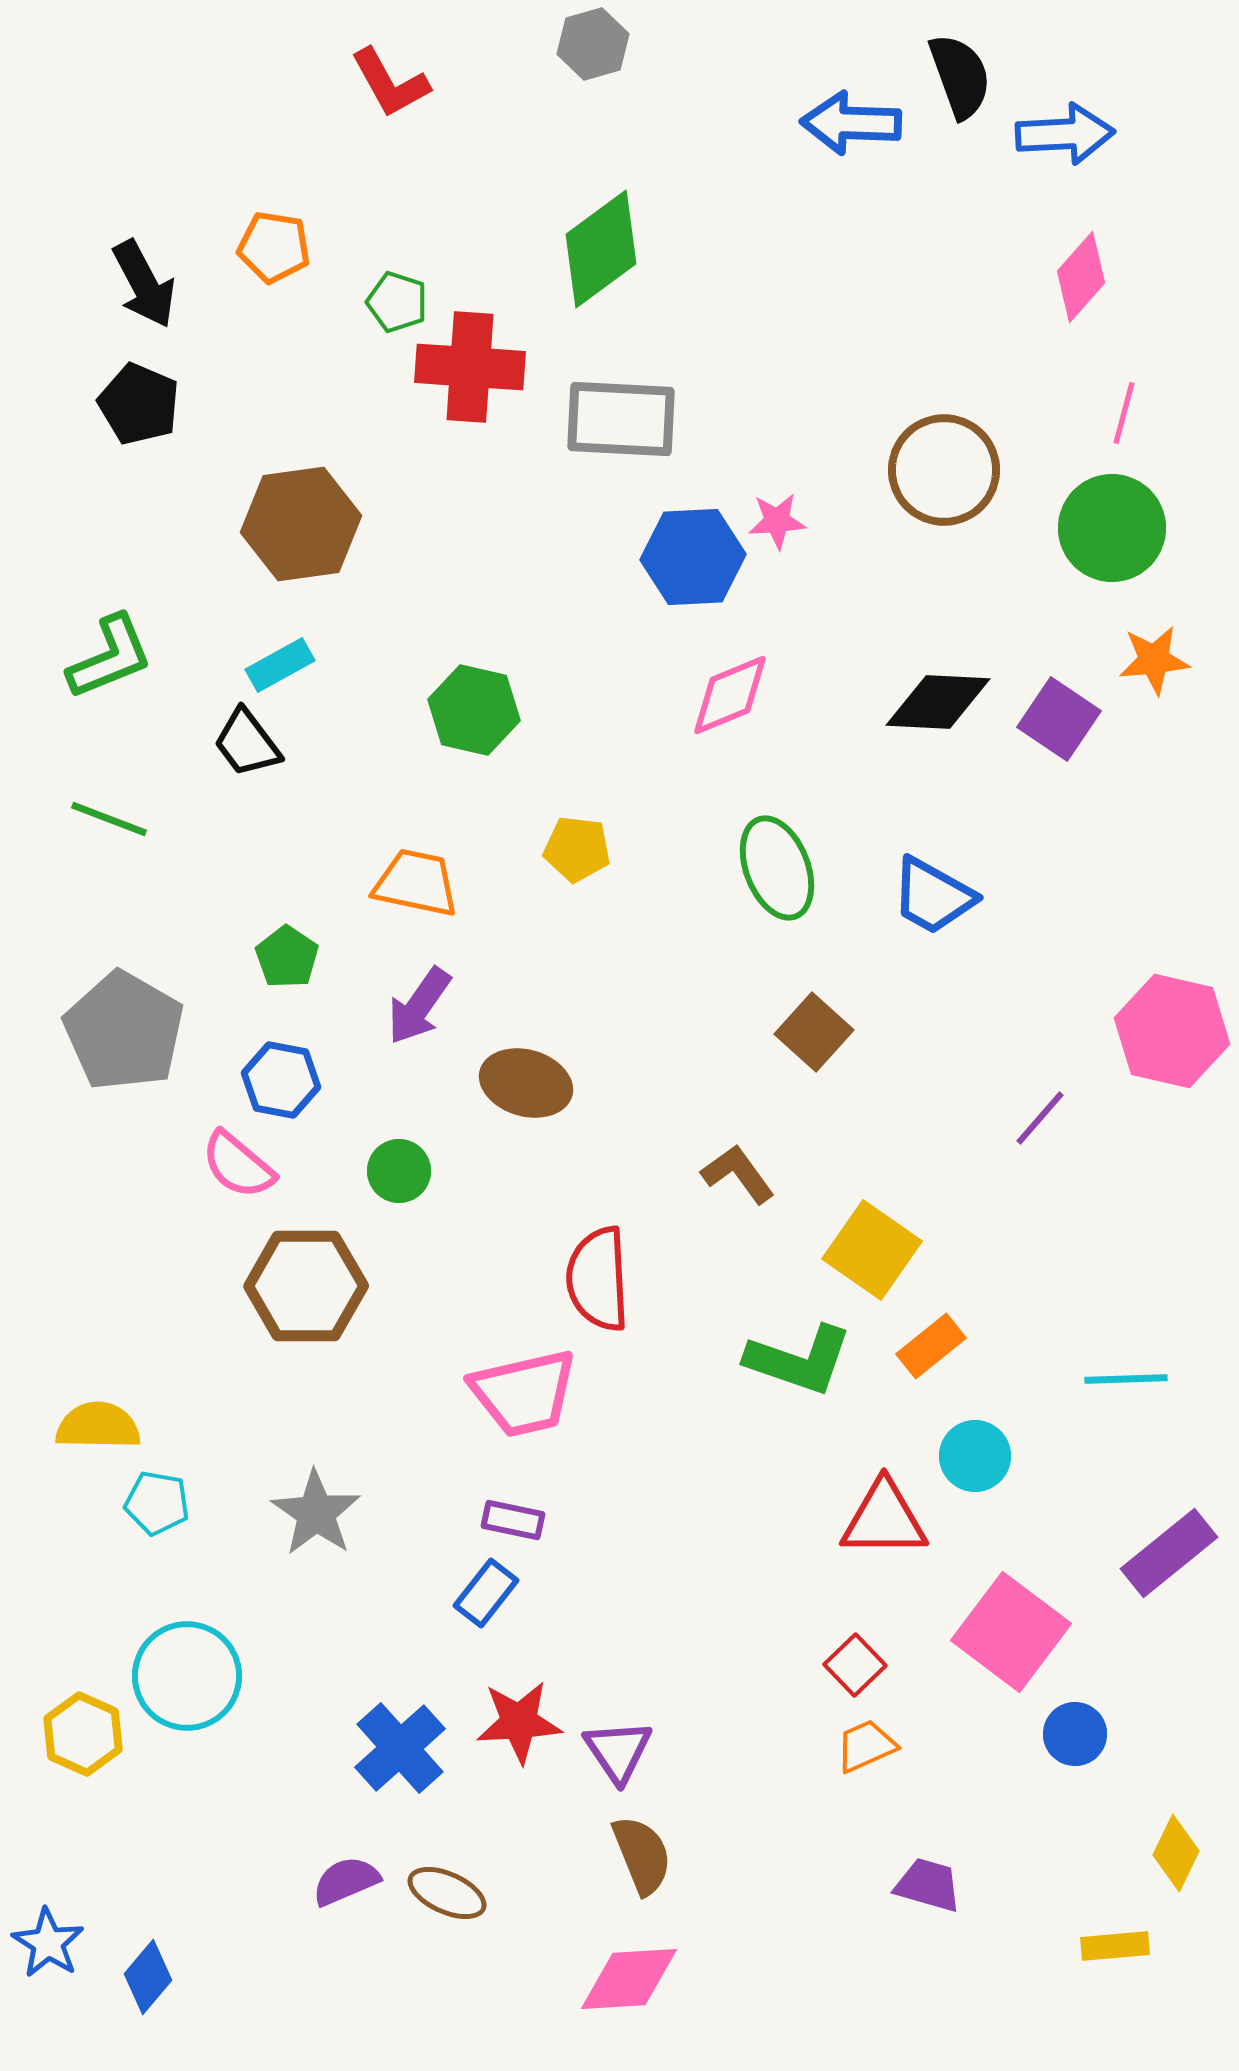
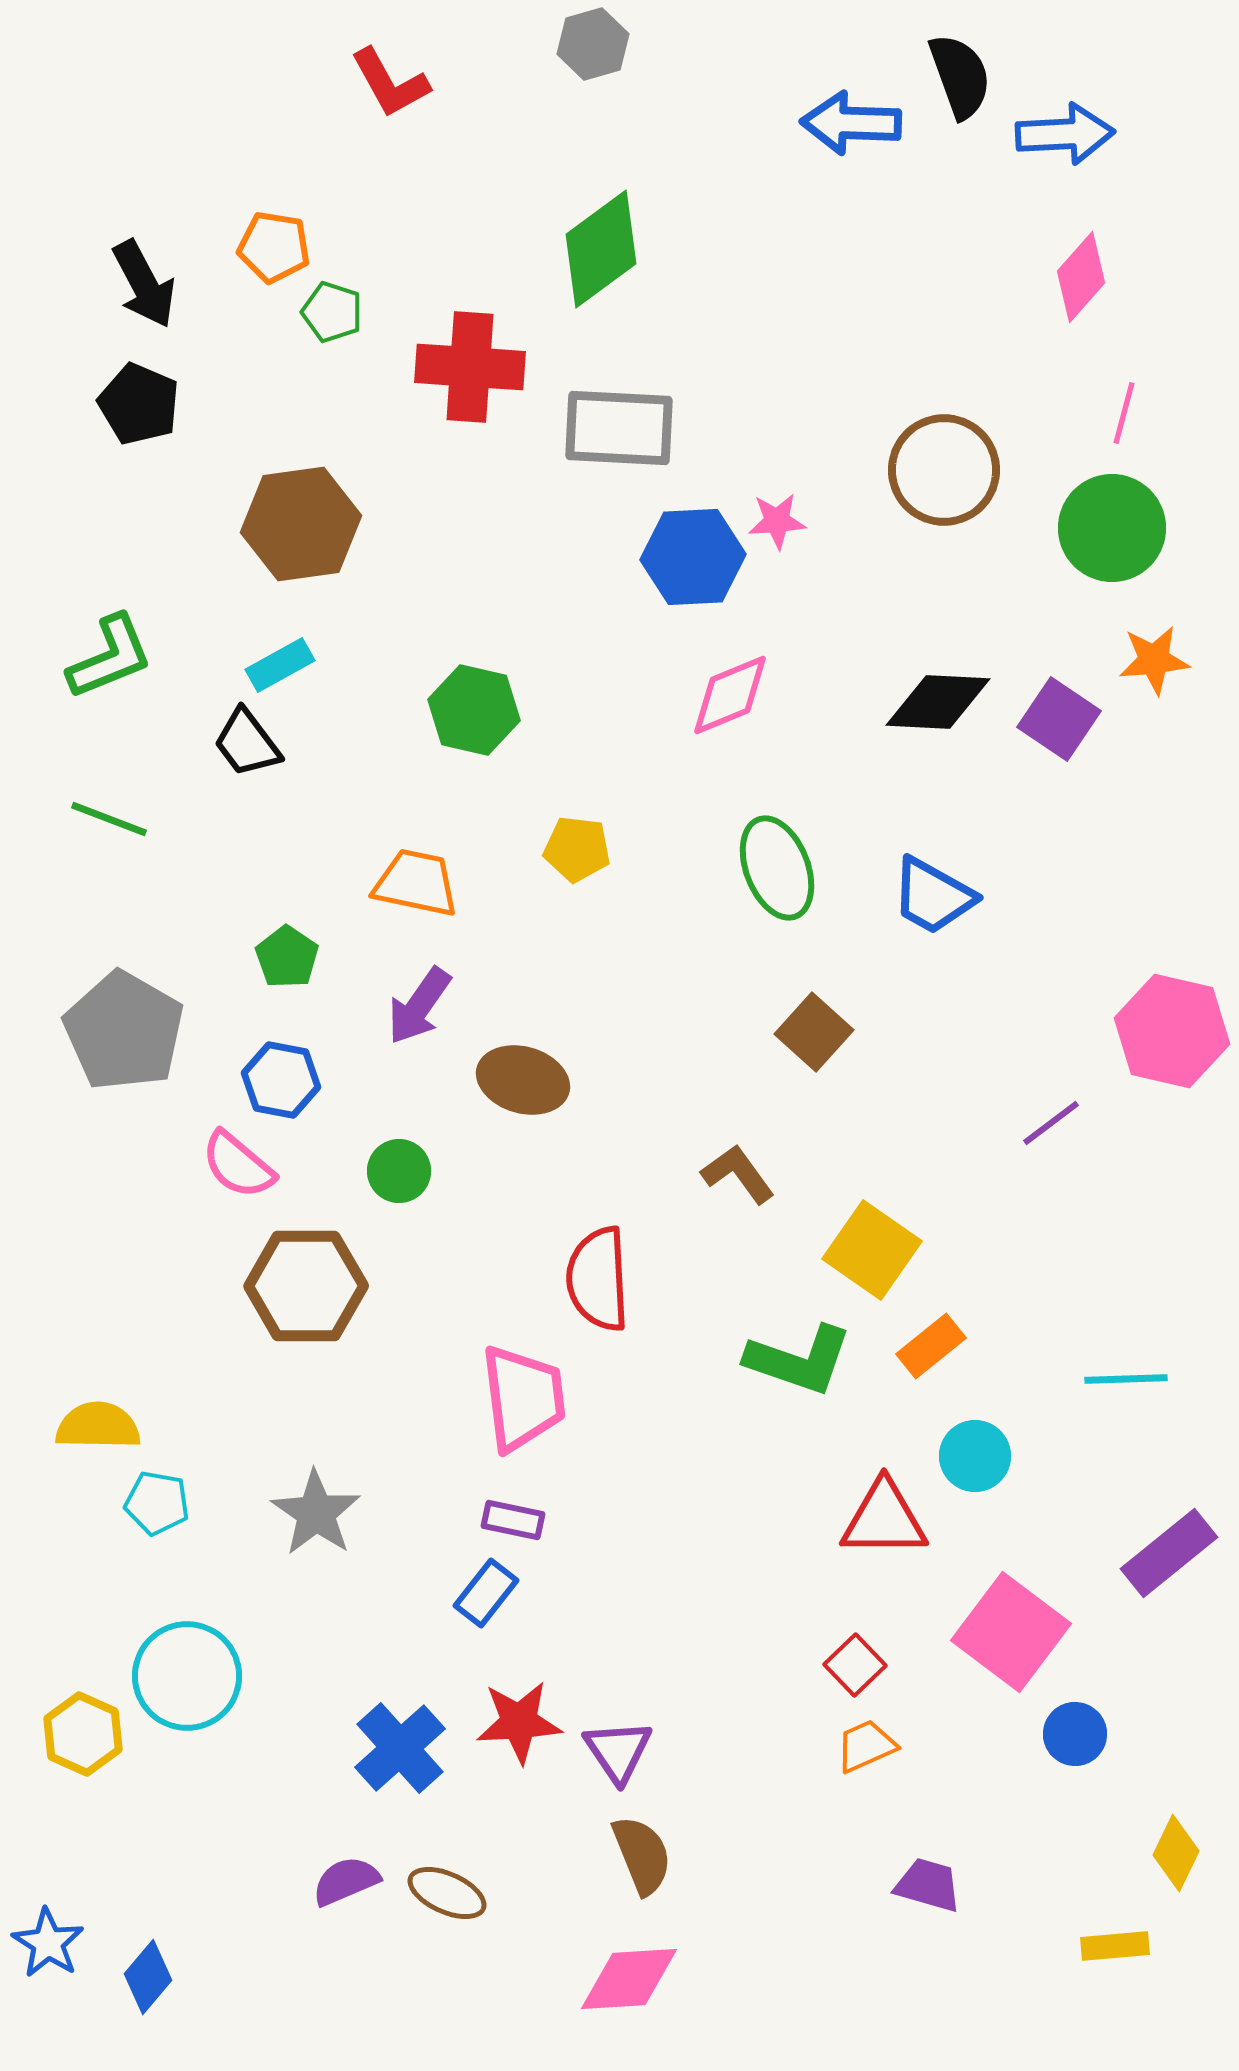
green pentagon at (397, 302): moved 65 px left, 10 px down
gray rectangle at (621, 419): moved 2 px left, 9 px down
brown ellipse at (526, 1083): moved 3 px left, 3 px up
purple line at (1040, 1118): moved 11 px right, 5 px down; rotated 12 degrees clockwise
pink trapezoid at (524, 1393): moved 1 px left, 5 px down; rotated 84 degrees counterclockwise
